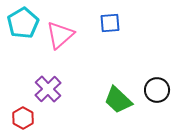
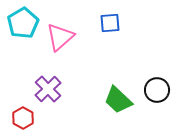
pink triangle: moved 2 px down
